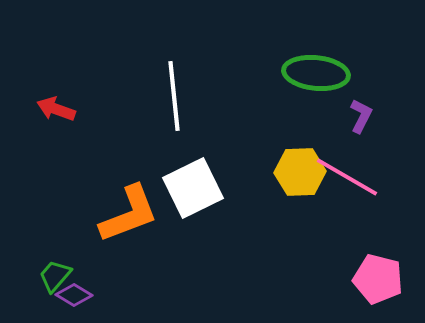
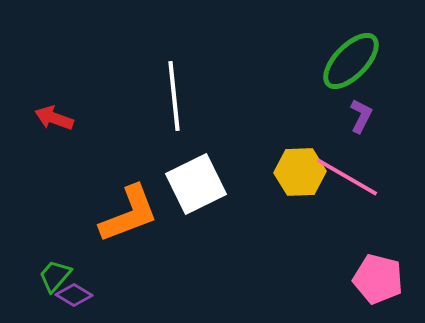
green ellipse: moved 35 px right, 12 px up; rotated 52 degrees counterclockwise
red arrow: moved 2 px left, 9 px down
white square: moved 3 px right, 4 px up
